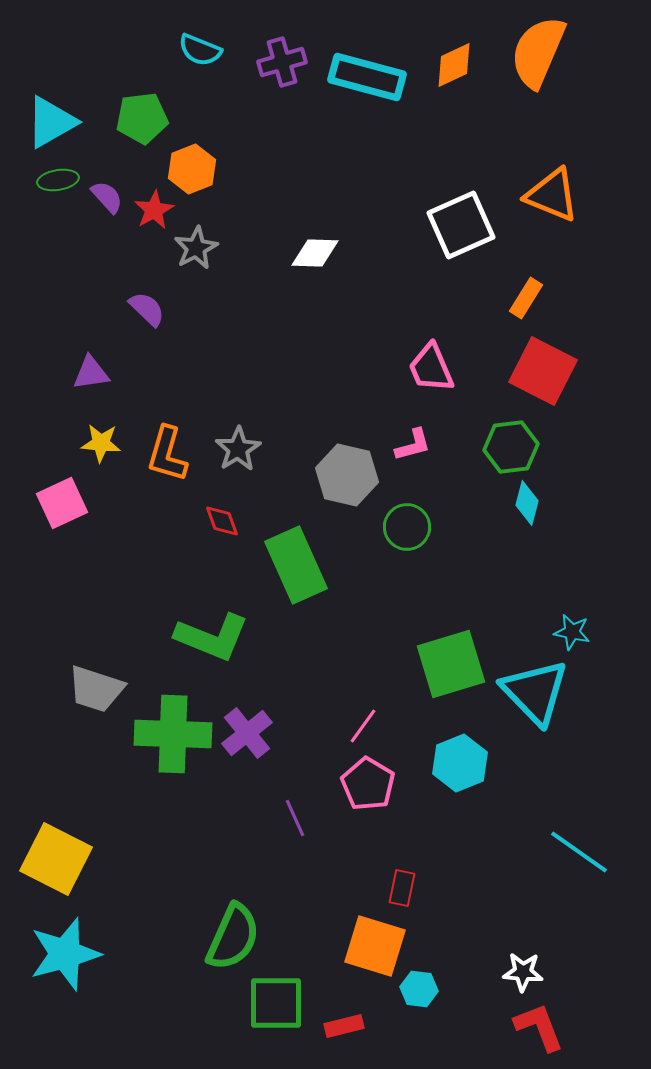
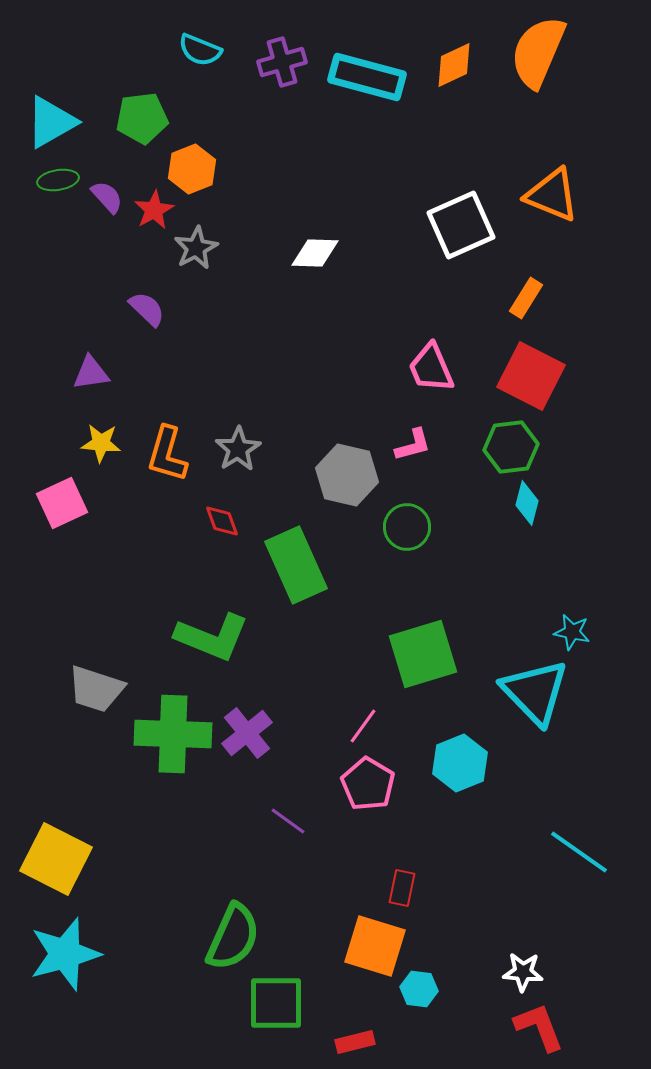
red square at (543, 371): moved 12 px left, 5 px down
green square at (451, 664): moved 28 px left, 10 px up
purple line at (295, 818): moved 7 px left, 3 px down; rotated 30 degrees counterclockwise
red rectangle at (344, 1026): moved 11 px right, 16 px down
